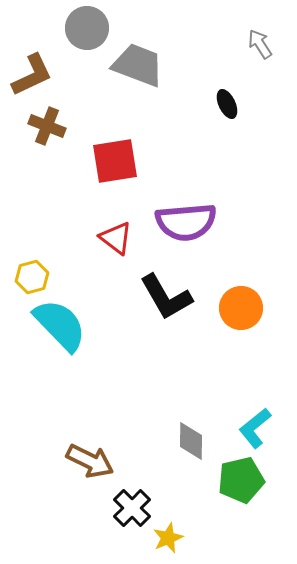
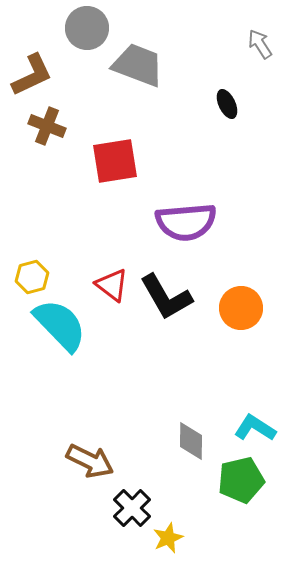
red triangle: moved 4 px left, 47 px down
cyan L-shape: rotated 72 degrees clockwise
